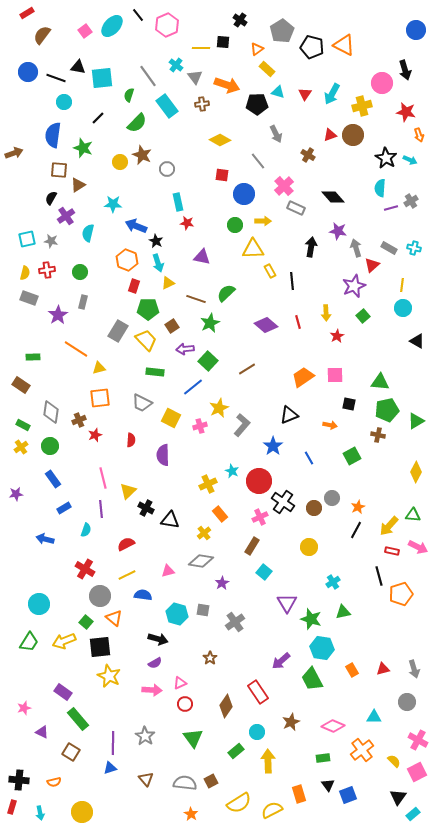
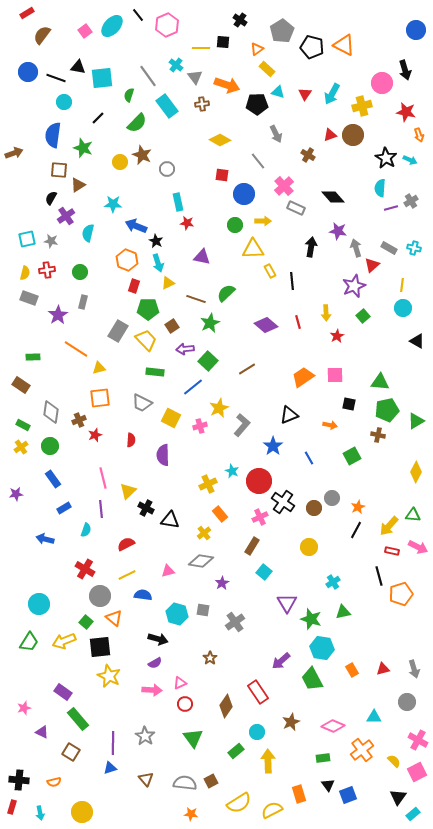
orange star at (191, 814): rotated 24 degrees counterclockwise
